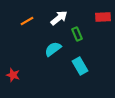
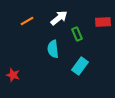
red rectangle: moved 5 px down
cyan semicircle: rotated 60 degrees counterclockwise
cyan rectangle: rotated 66 degrees clockwise
